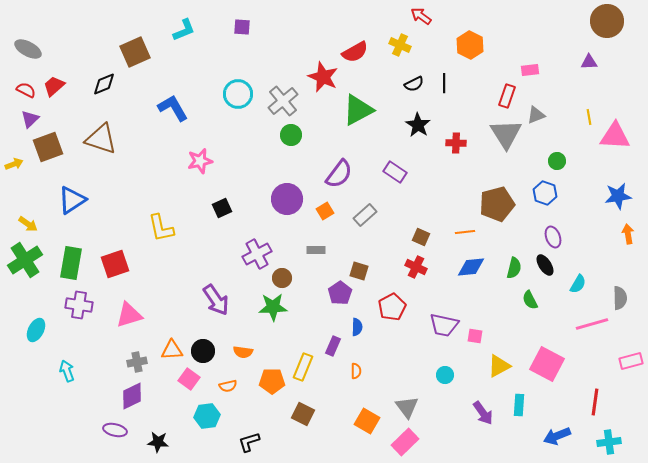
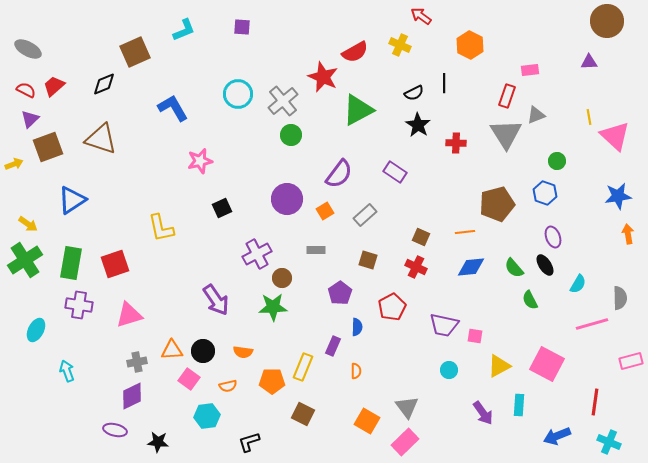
black semicircle at (414, 84): moved 9 px down
pink triangle at (615, 136): rotated 40 degrees clockwise
green semicircle at (514, 268): rotated 125 degrees clockwise
brown square at (359, 271): moved 9 px right, 11 px up
cyan circle at (445, 375): moved 4 px right, 5 px up
cyan cross at (609, 442): rotated 30 degrees clockwise
